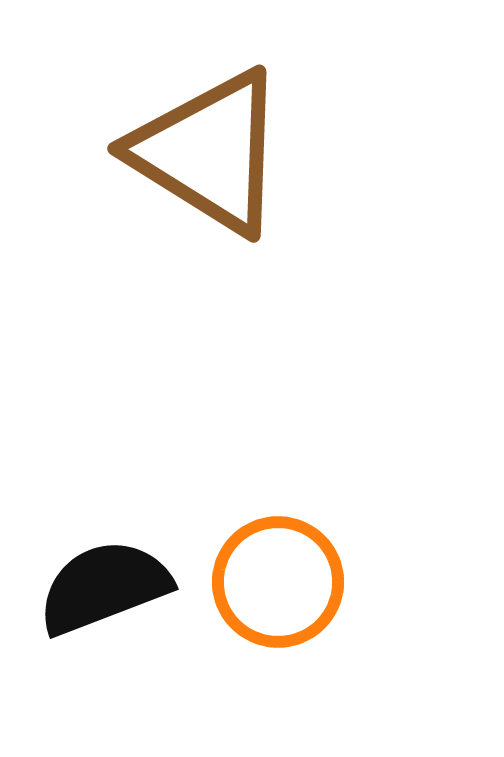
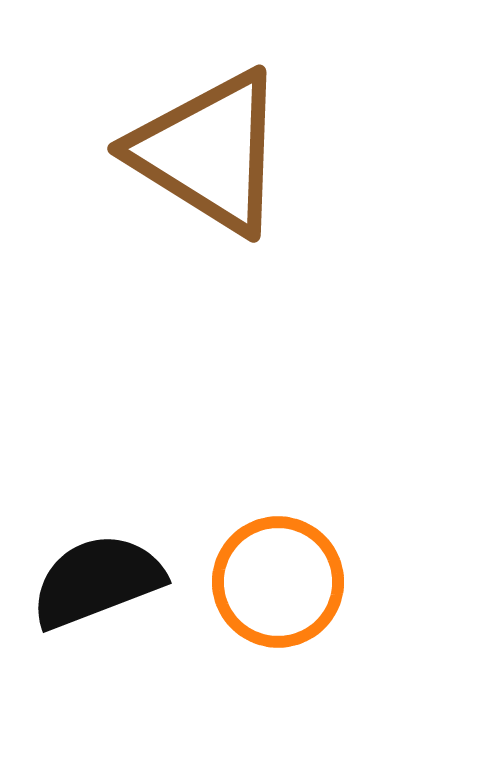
black semicircle: moved 7 px left, 6 px up
